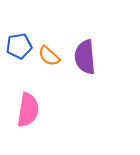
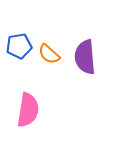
orange semicircle: moved 2 px up
